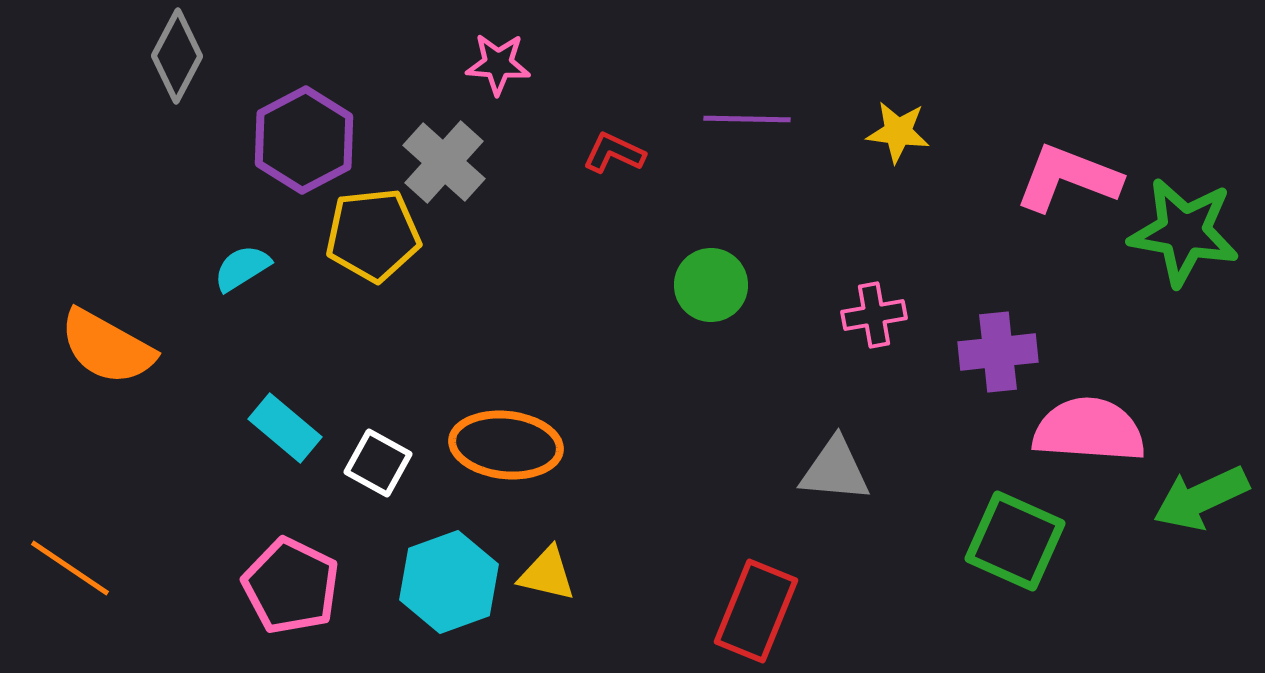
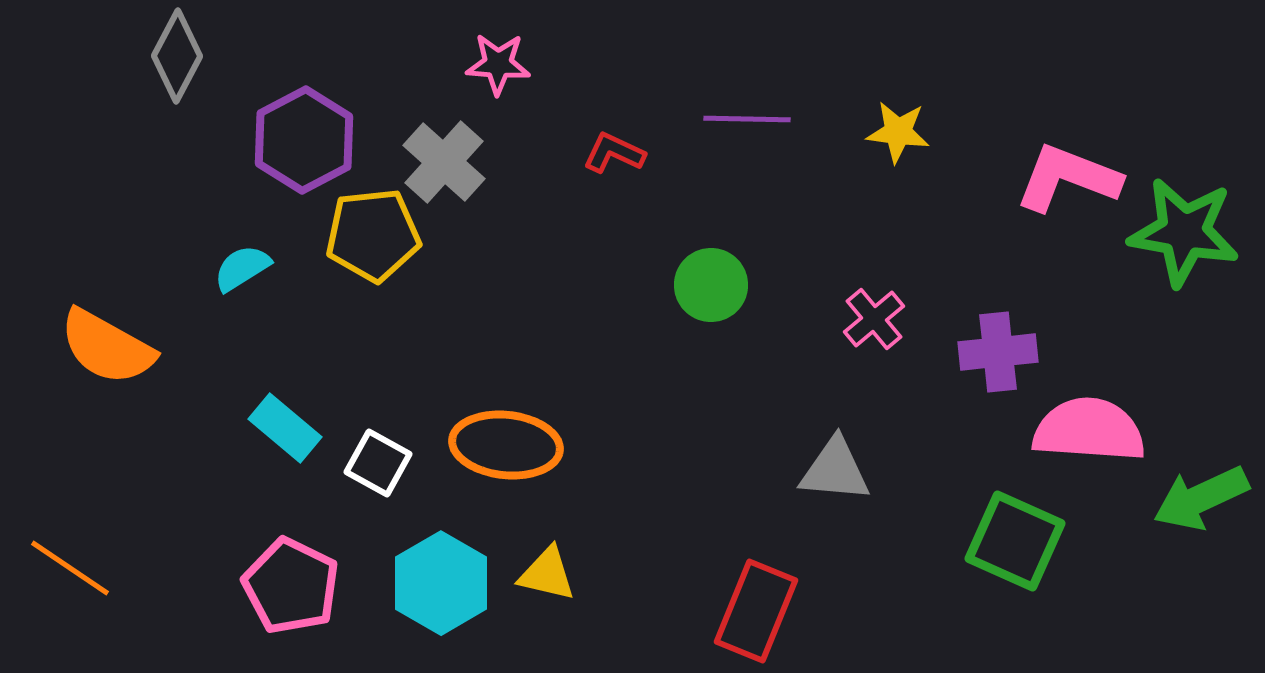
pink cross: moved 4 px down; rotated 30 degrees counterclockwise
cyan hexagon: moved 8 px left, 1 px down; rotated 10 degrees counterclockwise
